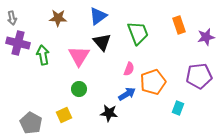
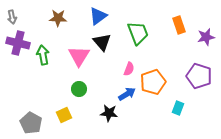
gray arrow: moved 1 px up
purple pentagon: rotated 25 degrees clockwise
